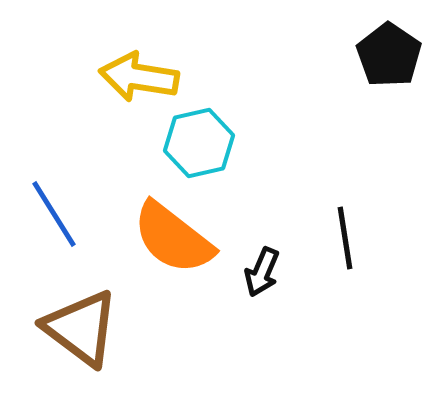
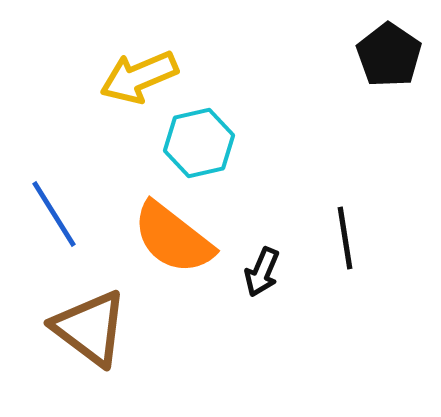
yellow arrow: rotated 32 degrees counterclockwise
brown triangle: moved 9 px right
